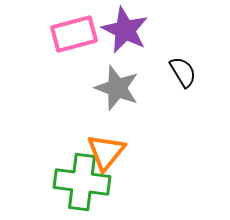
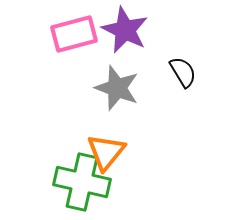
green cross: rotated 6 degrees clockwise
